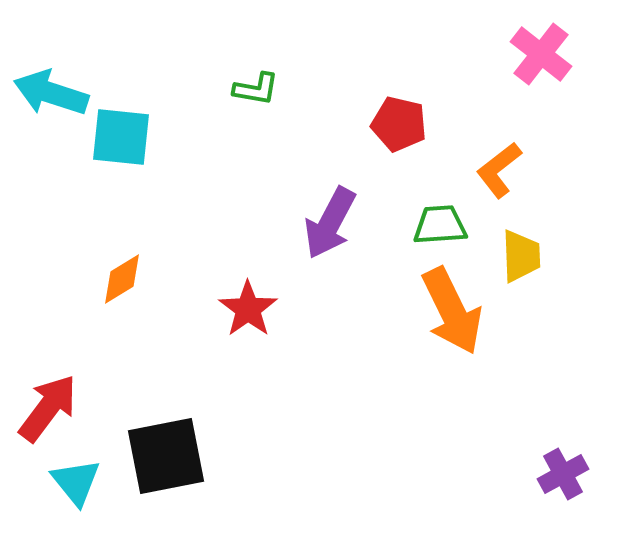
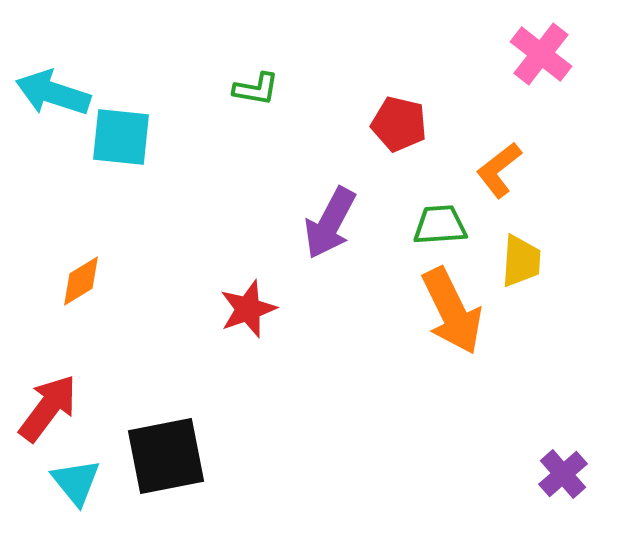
cyan arrow: moved 2 px right
yellow trapezoid: moved 5 px down; rotated 6 degrees clockwise
orange diamond: moved 41 px left, 2 px down
red star: rotated 16 degrees clockwise
purple cross: rotated 12 degrees counterclockwise
